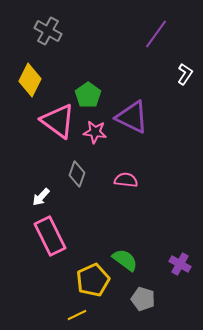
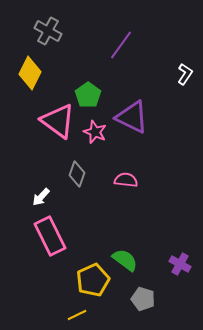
purple line: moved 35 px left, 11 px down
yellow diamond: moved 7 px up
pink star: rotated 15 degrees clockwise
